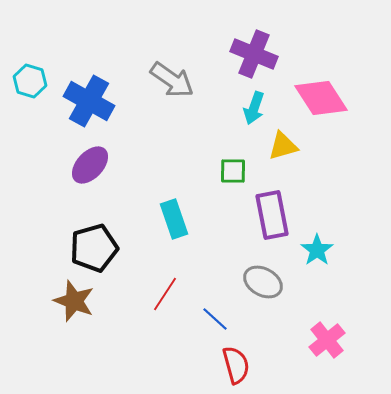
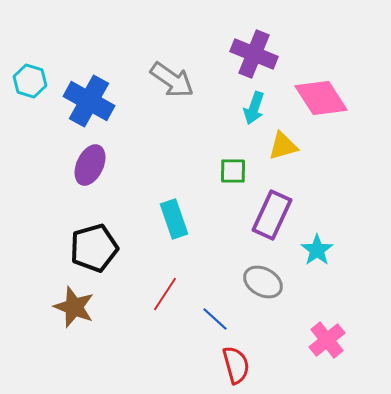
purple ellipse: rotated 18 degrees counterclockwise
purple rectangle: rotated 36 degrees clockwise
brown star: moved 6 px down
